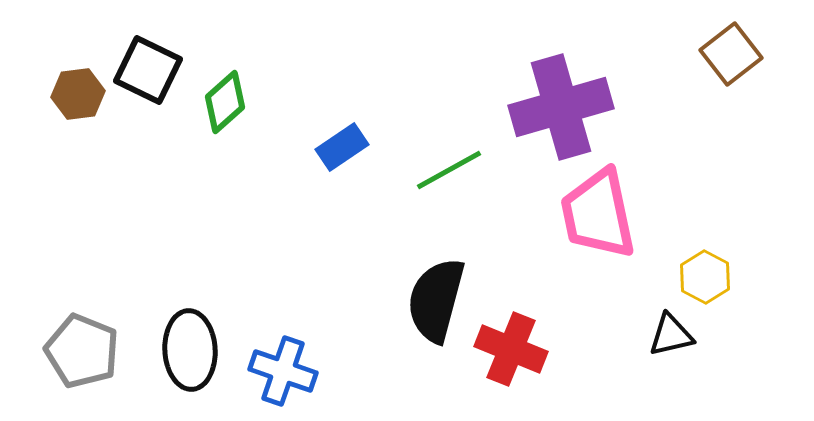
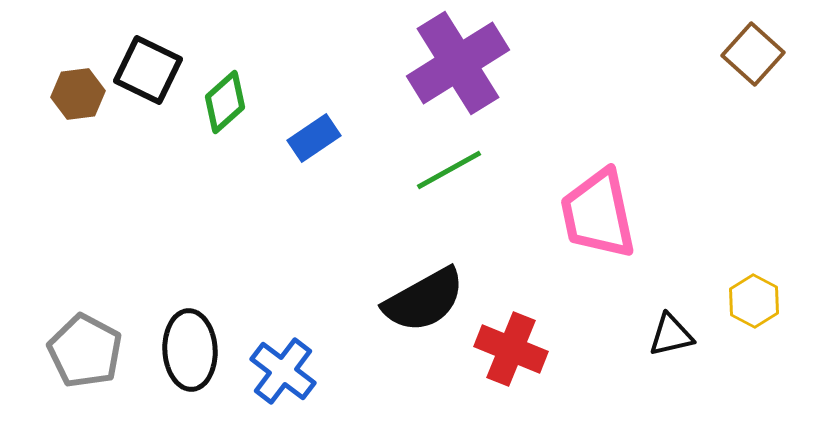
brown square: moved 22 px right; rotated 10 degrees counterclockwise
purple cross: moved 103 px left, 44 px up; rotated 16 degrees counterclockwise
blue rectangle: moved 28 px left, 9 px up
yellow hexagon: moved 49 px right, 24 px down
black semicircle: moved 12 px left; rotated 134 degrees counterclockwise
gray pentagon: moved 3 px right; rotated 6 degrees clockwise
blue cross: rotated 18 degrees clockwise
